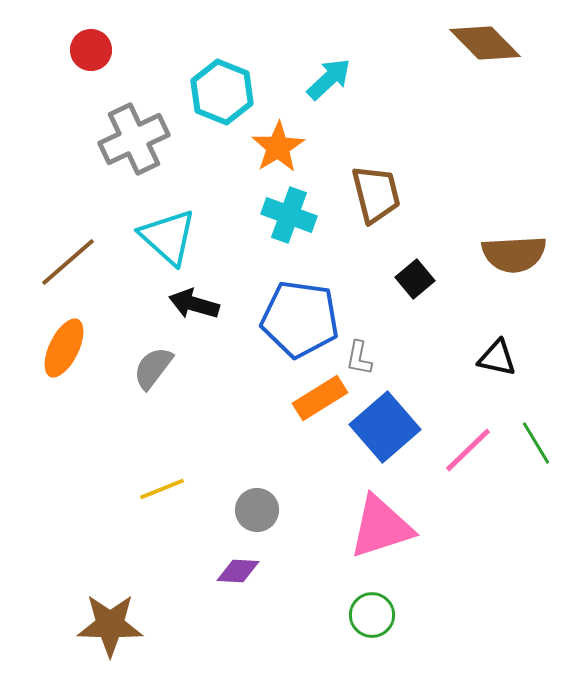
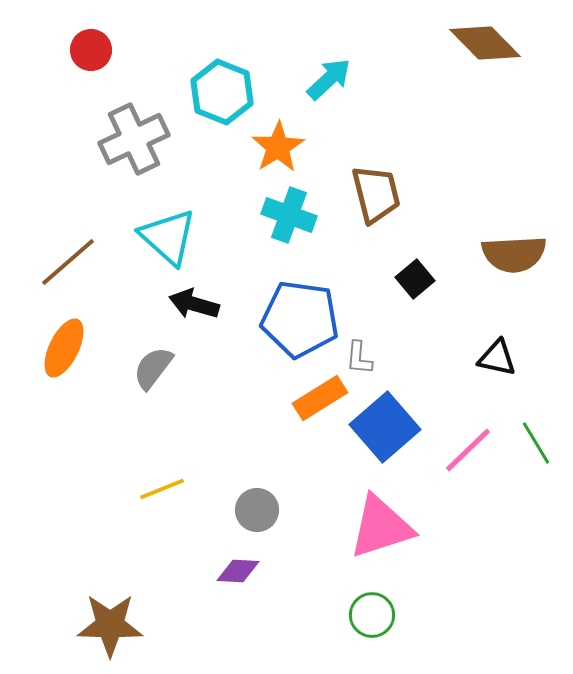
gray L-shape: rotated 6 degrees counterclockwise
